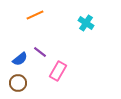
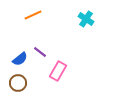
orange line: moved 2 px left
cyan cross: moved 4 px up
